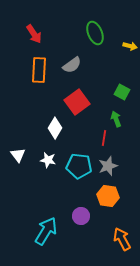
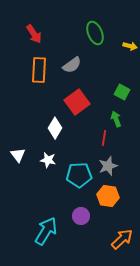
cyan pentagon: moved 9 px down; rotated 10 degrees counterclockwise
orange arrow: rotated 75 degrees clockwise
